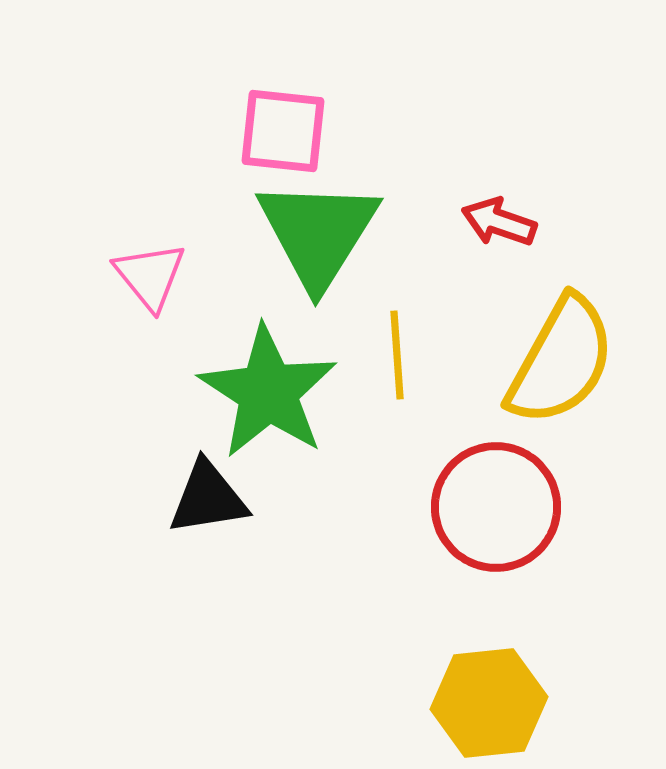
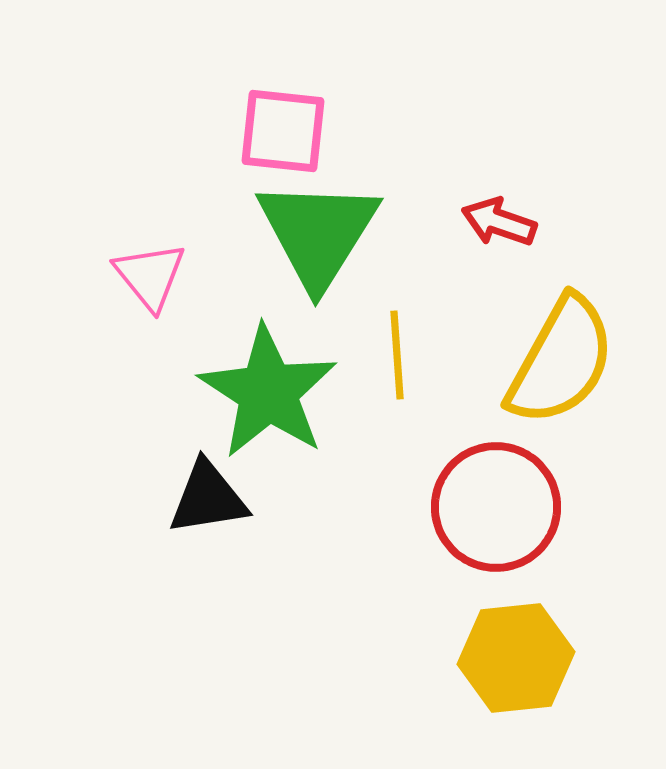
yellow hexagon: moved 27 px right, 45 px up
